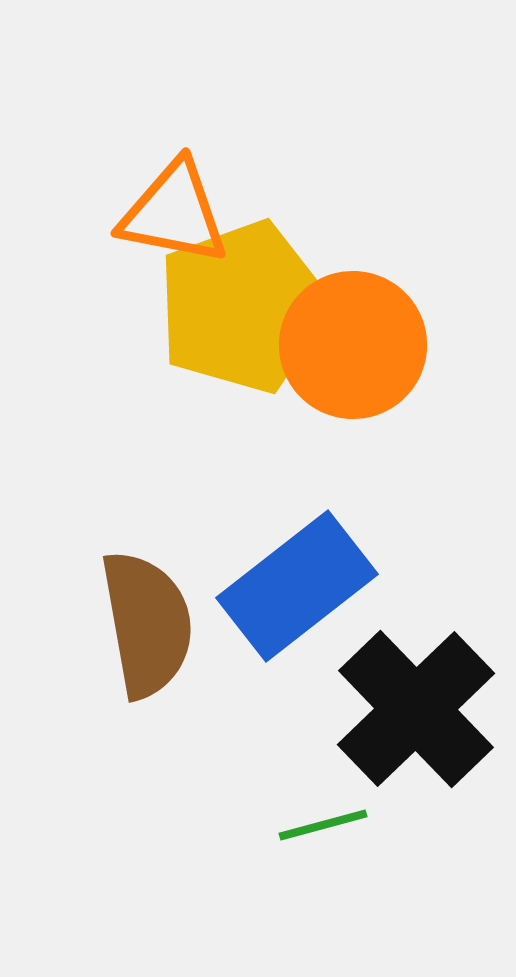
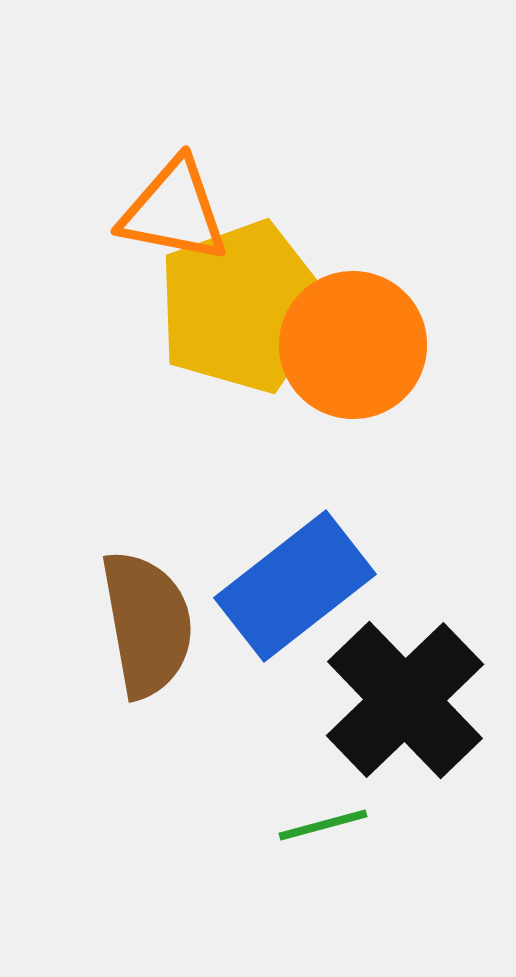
orange triangle: moved 2 px up
blue rectangle: moved 2 px left
black cross: moved 11 px left, 9 px up
